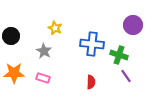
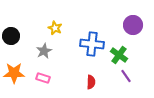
gray star: rotated 14 degrees clockwise
green cross: rotated 18 degrees clockwise
